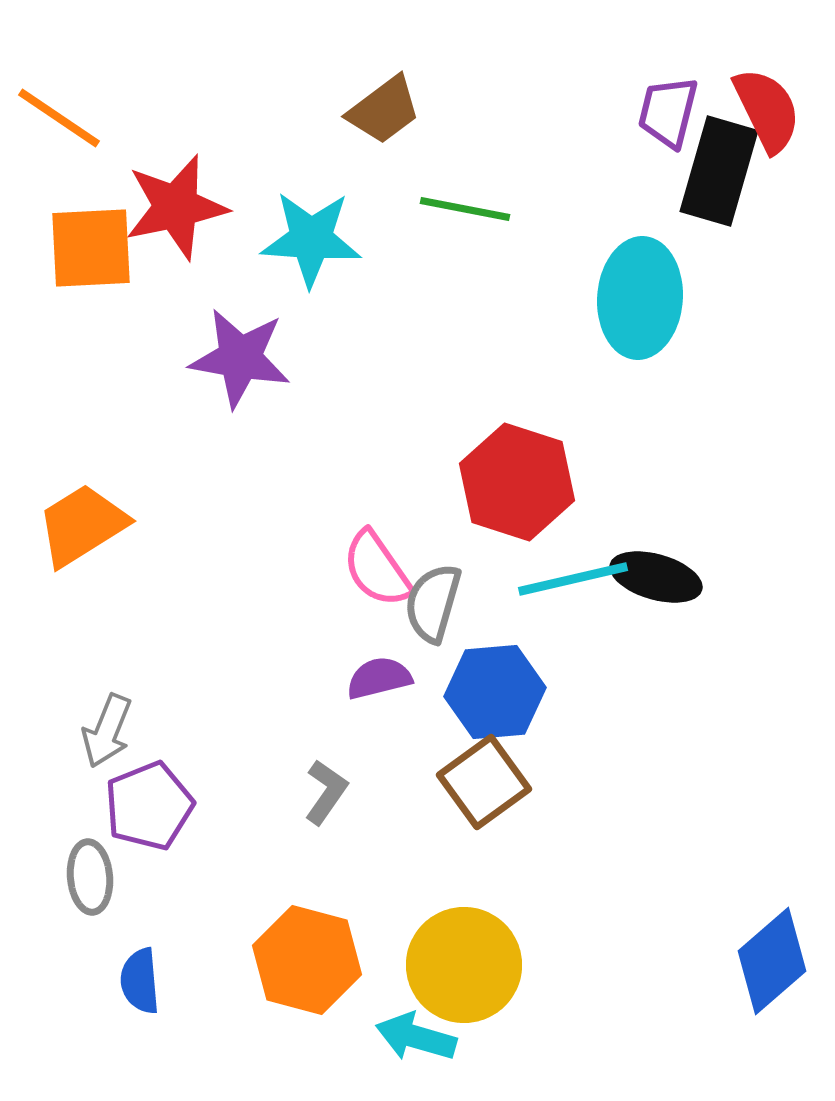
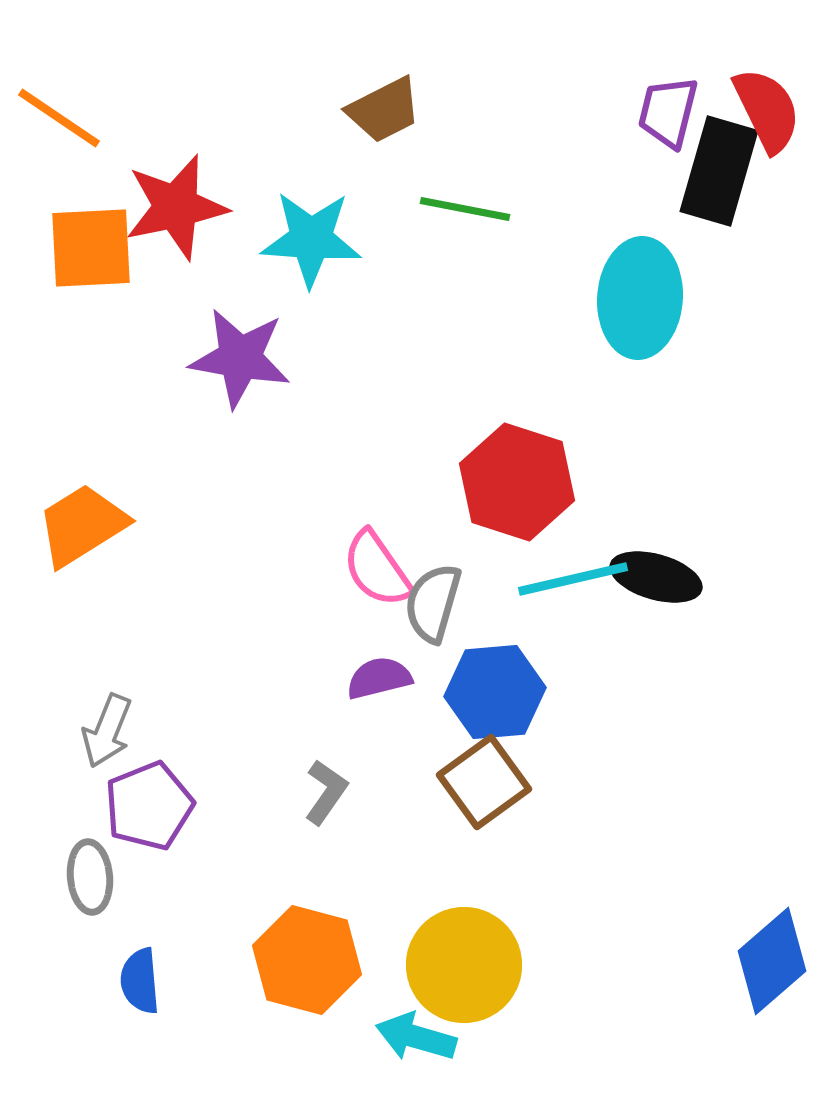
brown trapezoid: rotated 10 degrees clockwise
